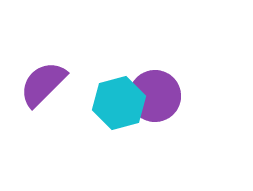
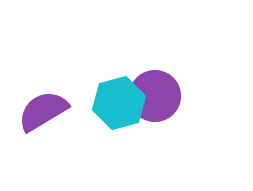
purple semicircle: moved 27 px down; rotated 14 degrees clockwise
